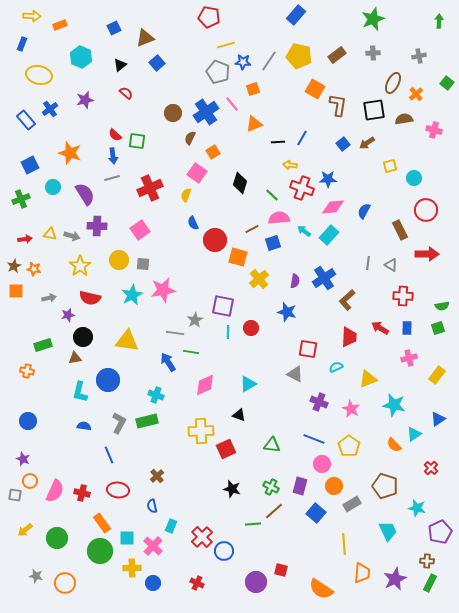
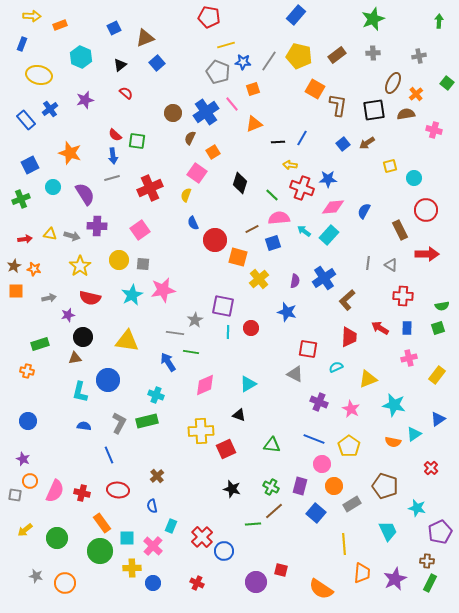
brown semicircle at (404, 119): moved 2 px right, 5 px up
green rectangle at (43, 345): moved 3 px left, 1 px up
orange semicircle at (394, 445): moved 1 px left, 3 px up; rotated 35 degrees counterclockwise
